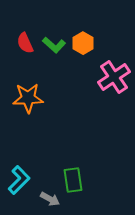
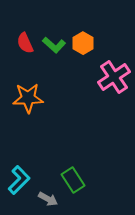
green rectangle: rotated 25 degrees counterclockwise
gray arrow: moved 2 px left
